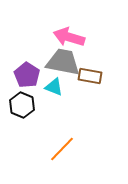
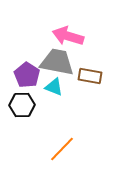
pink arrow: moved 1 px left, 1 px up
gray trapezoid: moved 6 px left
black hexagon: rotated 25 degrees counterclockwise
